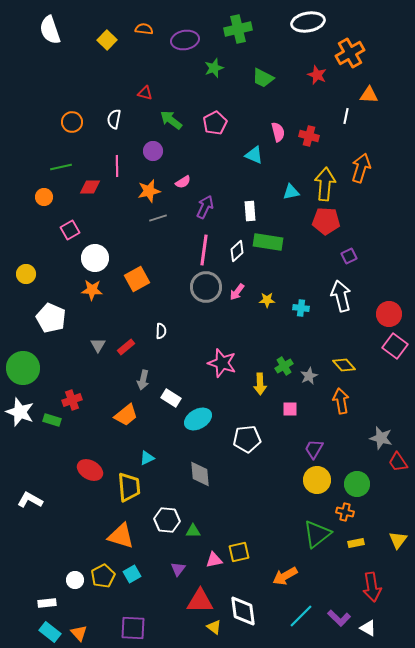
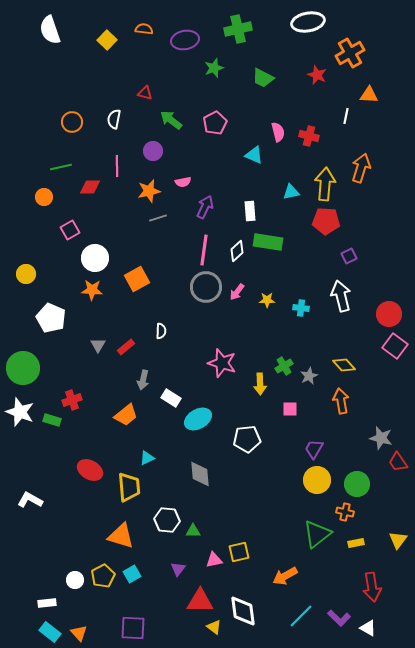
pink semicircle at (183, 182): rotated 21 degrees clockwise
